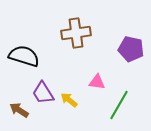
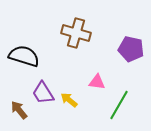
brown cross: rotated 24 degrees clockwise
brown arrow: rotated 18 degrees clockwise
